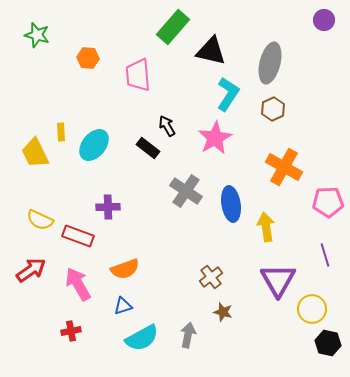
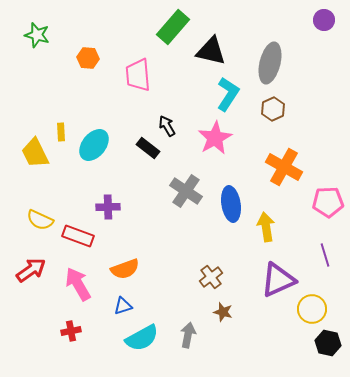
purple triangle: rotated 36 degrees clockwise
